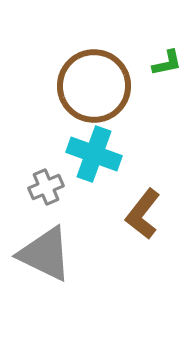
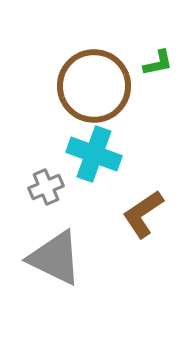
green L-shape: moved 9 px left
brown L-shape: rotated 18 degrees clockwise
gray triangle: moved 10 px right, 4 px down
